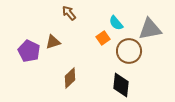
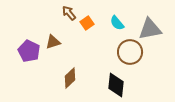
cyan semicircle: moved 1 px right
orange square: moved 16 px left, 15 px up
brown circle: moved 1 px right, 1 px down
black diamond: moved 5 px left
